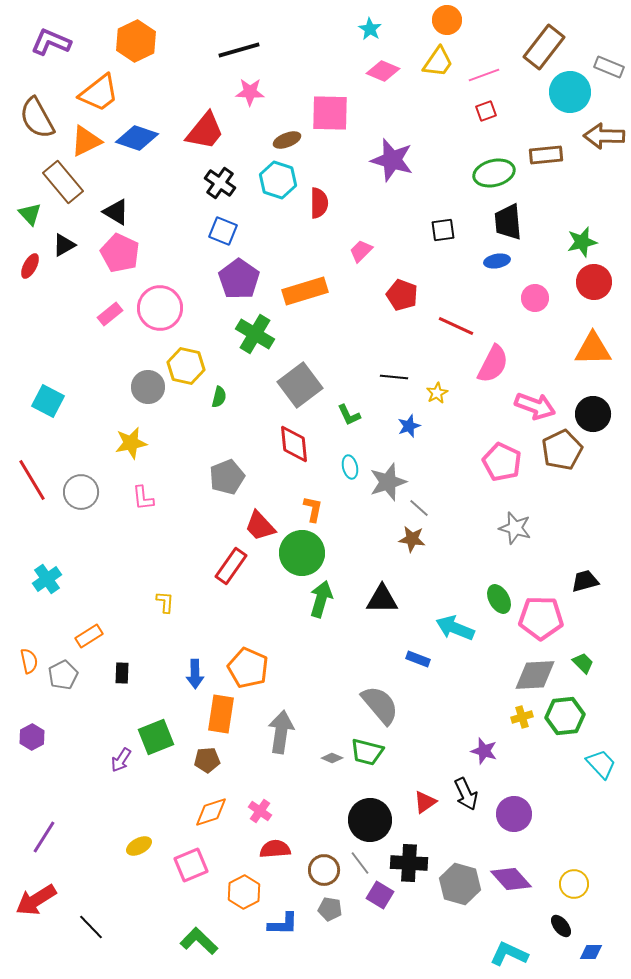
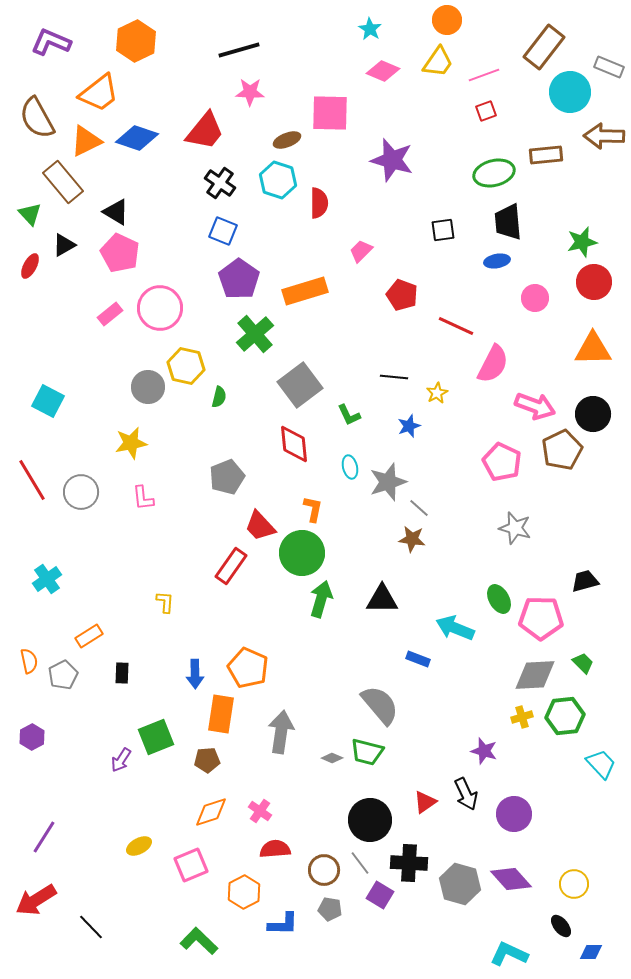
green cross at (255, 334): rotated 18 degrees clockwise
